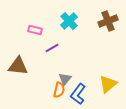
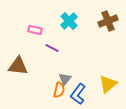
purple line: rotated 56 degrees clockwise
